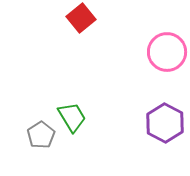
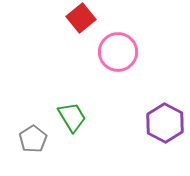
pink circle: moved 49 px left
gray pentagon: moved 8 px left, 4 px down
